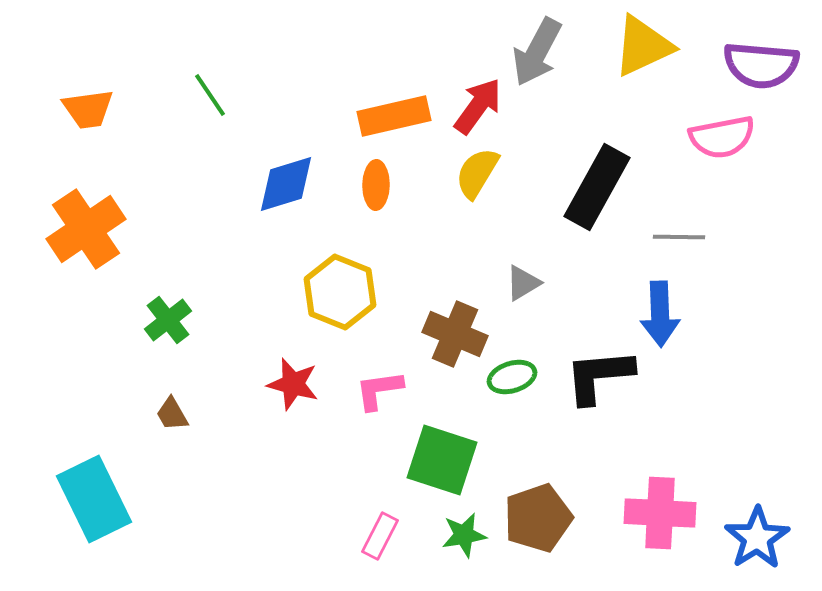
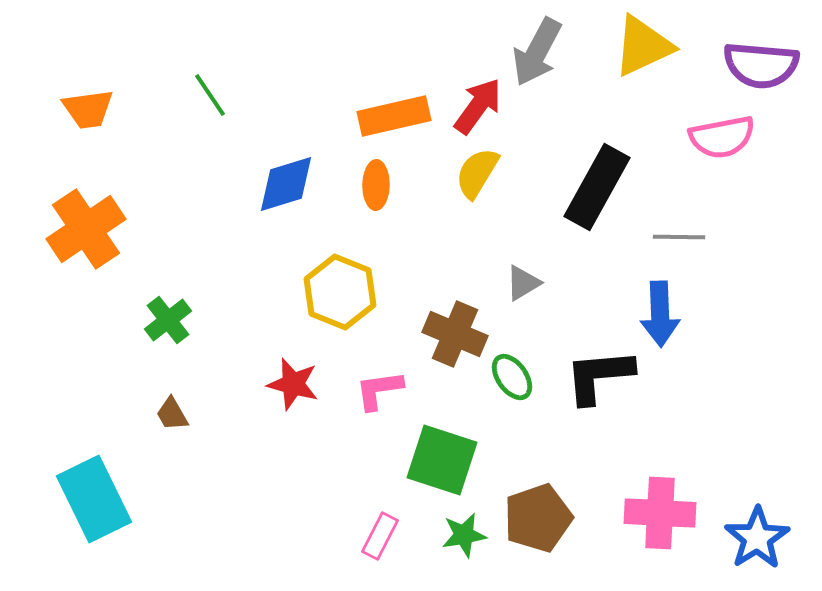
green ellipse: rotated 72 degrees clockwise
